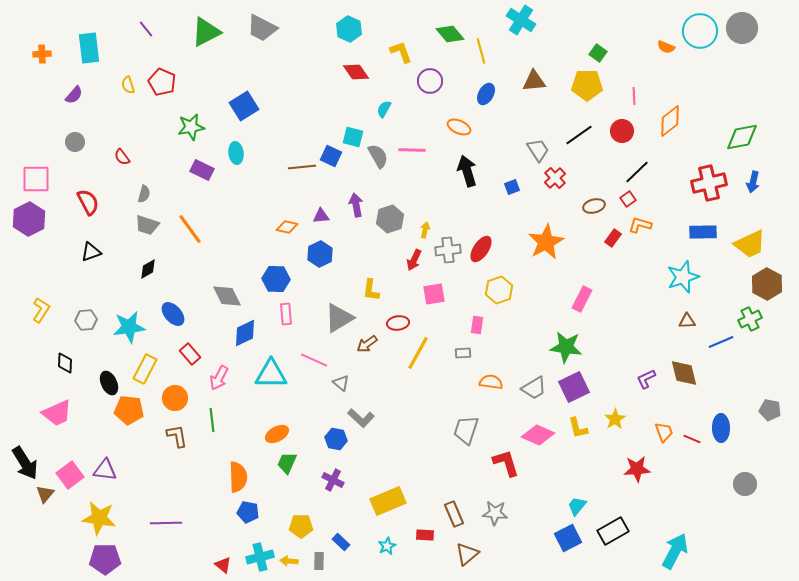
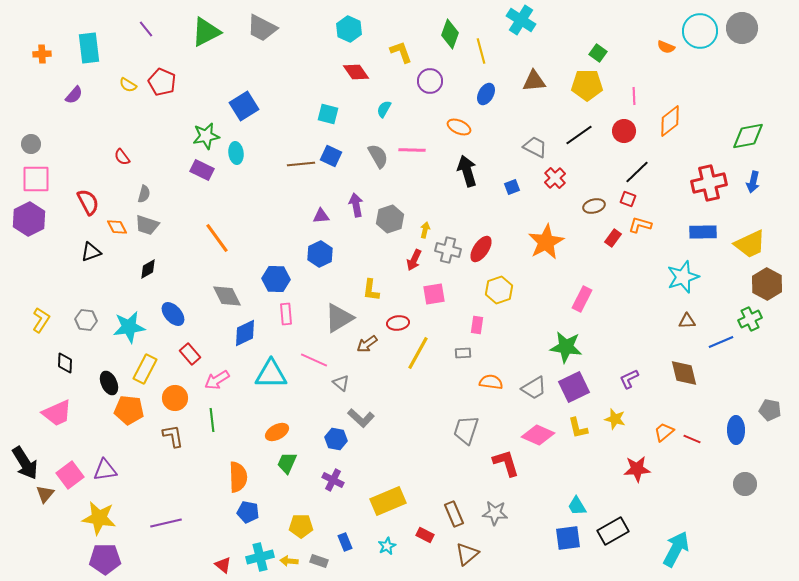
green diamond at (450, 34): rotated 60 degrees clockwise
yellow semicircle at (128, 85): rotated 42 degrees counterclockwise
green star at (191, 127): moved 15 px right, 9 px down
red circle at (622, 131): moved 2 px right
cyan square at (353, 137): moved 25 px left, 23 px up
green diamond at (742, 137): moved 6 px right, 1 px up
gray circle at (75, 142): moved 44 px left, 2 px down
gray trapezoid at (538, 150): moved 3 px left, 3 px up; rotated 30 degrees counterclockwise
brown line at (302, 167): moved 1 px left, 3 px up
red square at (628, 199): rotated 35 degrees counterclockwise
orange diamond at (287, 227): moved 170 px left; rotated 50 degrees clockwise
orange line at (190, 229): moved 27 px right, 9 px down
gray cross at (448, 250): rotated 20 degrees clockwise
yellow L-shape at (41, 310): moved 10 px down
gray hexagon at (86, 320): rotated 10 degrees clockwise
pink arrow at (219, 378): moved 2 px left, 2 px down; rotated 30 degrees clockwise
purple L-shape at (646, 379): moved 17 px left
yellow star at (615, 419): rotated 25 degrees counterclockwise
blue ellipse at (721, 428): moved 15 px right, 2 px down
orange trapezoid at (664, 432): rotated 110 degrees counterclockwise
orange ellipse at (277, 434): moved 2 px up
brown L-shape at (177, 436): moved 4 px left
purple triangle at (105, 470): rotated 15 degrees counterclockwise
cyan trapezoid at (577, 506): rotated 70 degrees counterclockwise
purple line at (166, 523): rotated 12 degrees counterclockwise
red rectangle at (425, 535): rotated 24 degrees clockwise
blue square at (568, 538): rotated 20 degrees clockwise
blue rectangle at (341, 542): moved 4 px right; rotated 24 degrees clockwise
cyan arrow at (675, 551): moved 1 px right, 2 px up
gray rectangle at (319, 561): rotated 72 degrees counterclockwise
